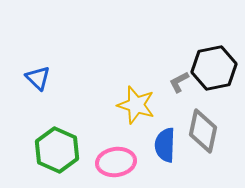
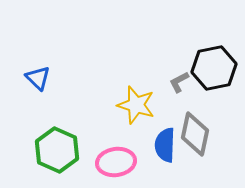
gray diamond: moved 8 px left, 3 px down
